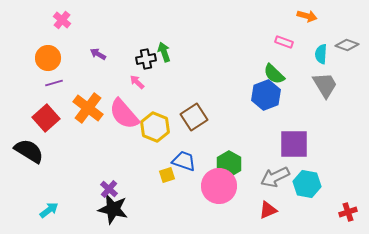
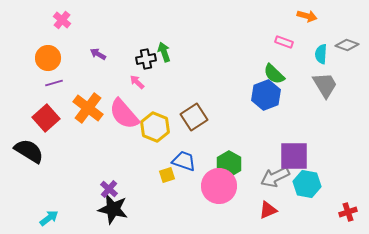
purple square: moved 12 px down
cyan arrow: moved 8 px down
